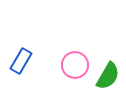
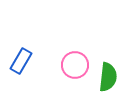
green semicircle: moved 1 px down; rotated 24 degrees counterclockwise
